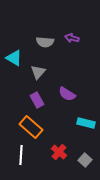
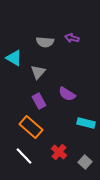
purple rectangle: moved 2 px right, 1 px down
white line: moved 3 px right, 1 px down; rotated 48 degrees counterclockwise
gray square: moved 2 px down
